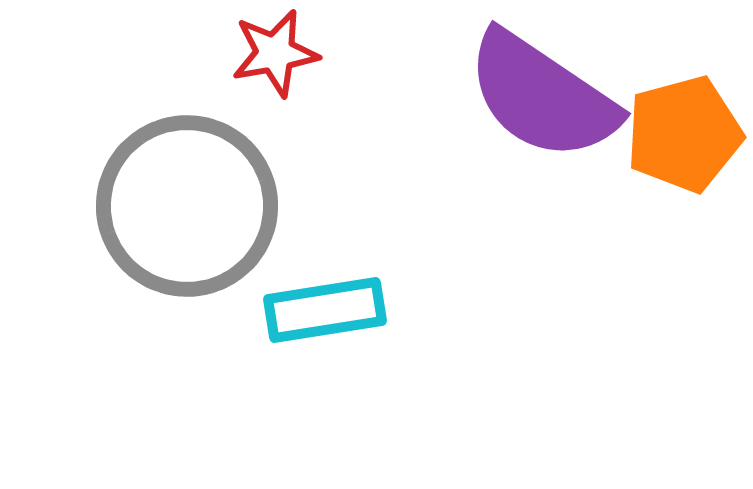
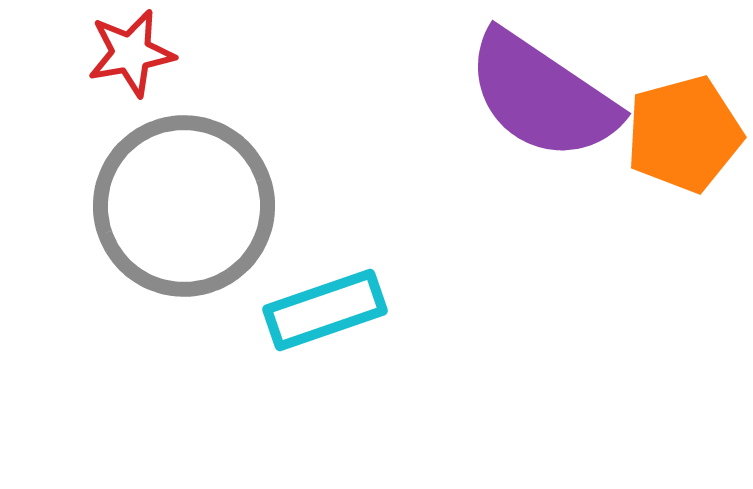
red star: moved 144 px left
gray circle: moved 3 px left
cyan rectangle: rotated 10 degrees counterclockwise
